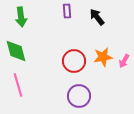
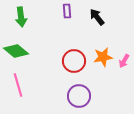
green diamond: rotated 35 degrees counterclockwise
